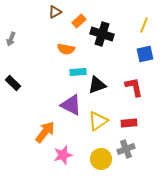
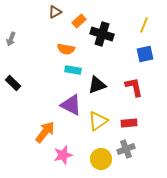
cyan rectangle: moved 5 px left, 2 px up; rotated 14 degrees clockwise
